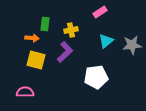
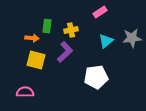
green rectangle: moved 2 px right, 2 px down
gray star: moved 7 px up
